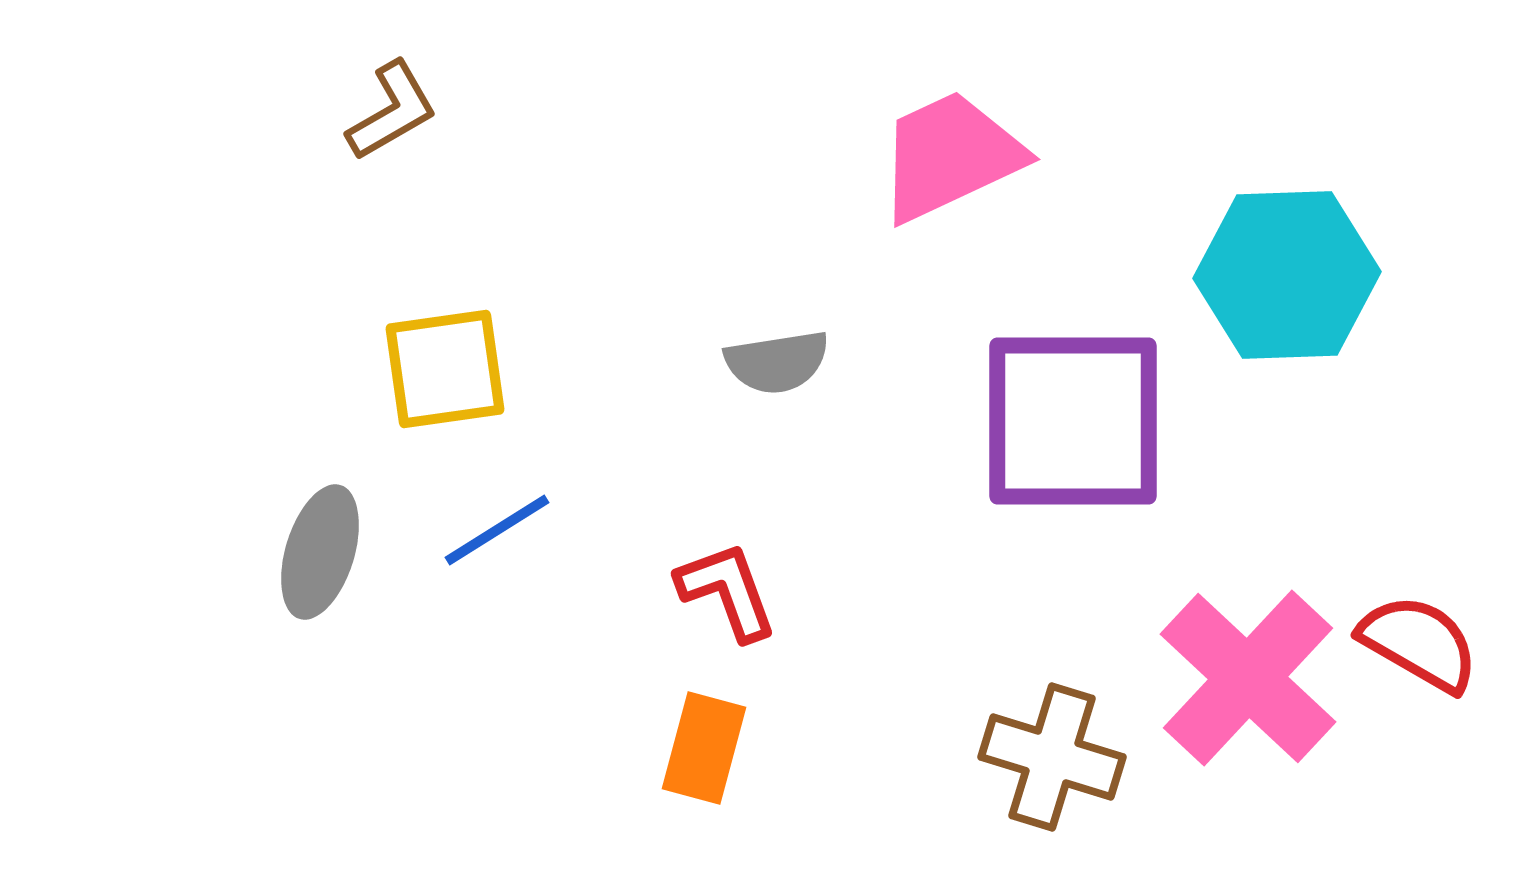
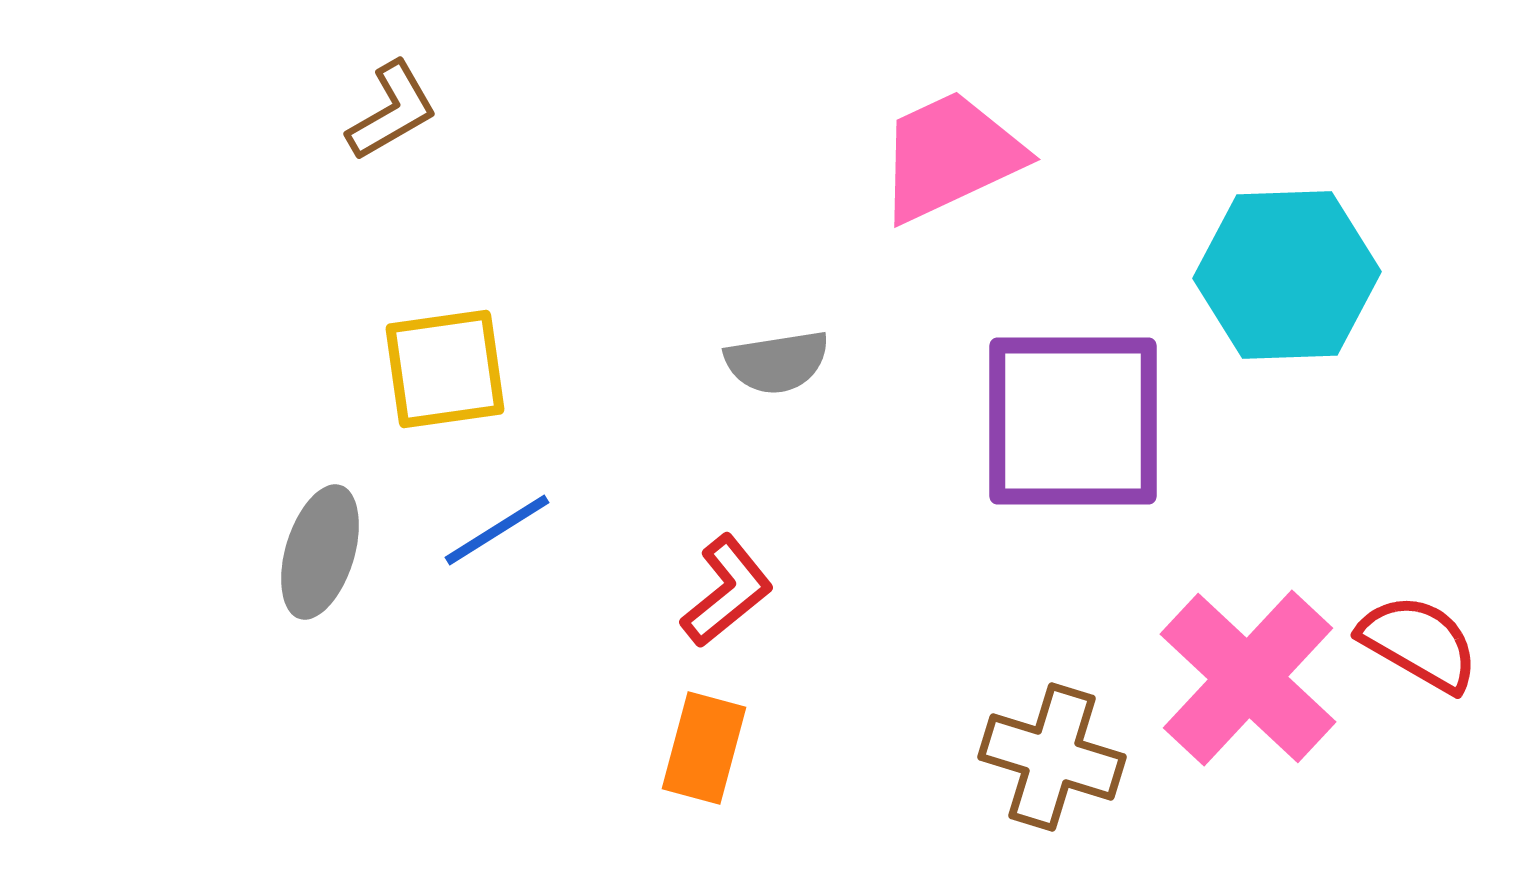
red L-shape: rotated 71 degrees clockwise
